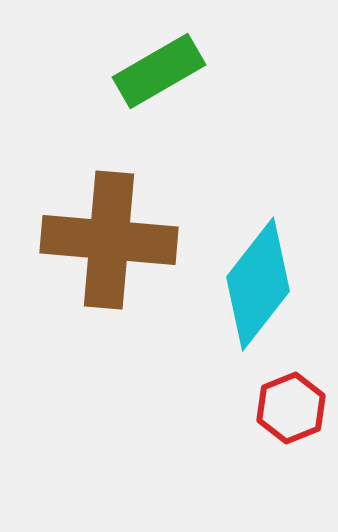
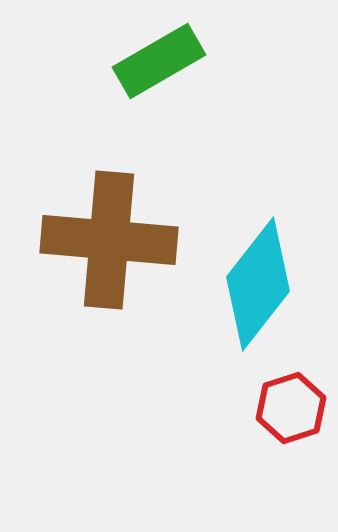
green rectangle: moved 10 px up
red hexagon: rotated 4 degrees clockwise
